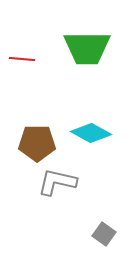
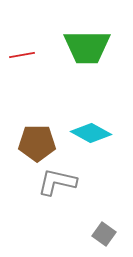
green trapezoid: moved 1 px up
red line: moved 4 px up; rotated 15 degrees counterclockwise
